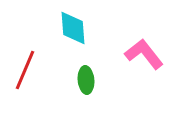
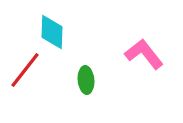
cyan diamond: moved 21 px left, 4 px down; rotated 6 degrees clockwise
red line: rotated 15 degrees clockwise
